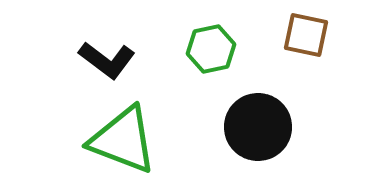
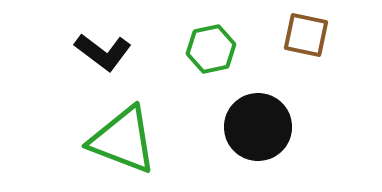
black L-shape: moved 4 px left, 8 px up
